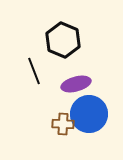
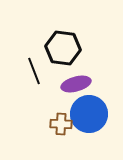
black hexagon: moved 8 px down; rotated 16 degrees counterclockwise
brown cross: moved 2 px left
